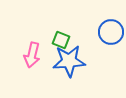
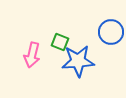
green square: moved 1 px left, 2 px down
blue star: moved 9 px right
